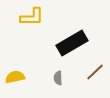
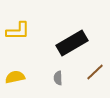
yellow L-shape: moved 14 px left, 14 px down
